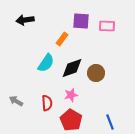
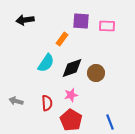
gray arrow: rotated 16 degrees counterclockwise
